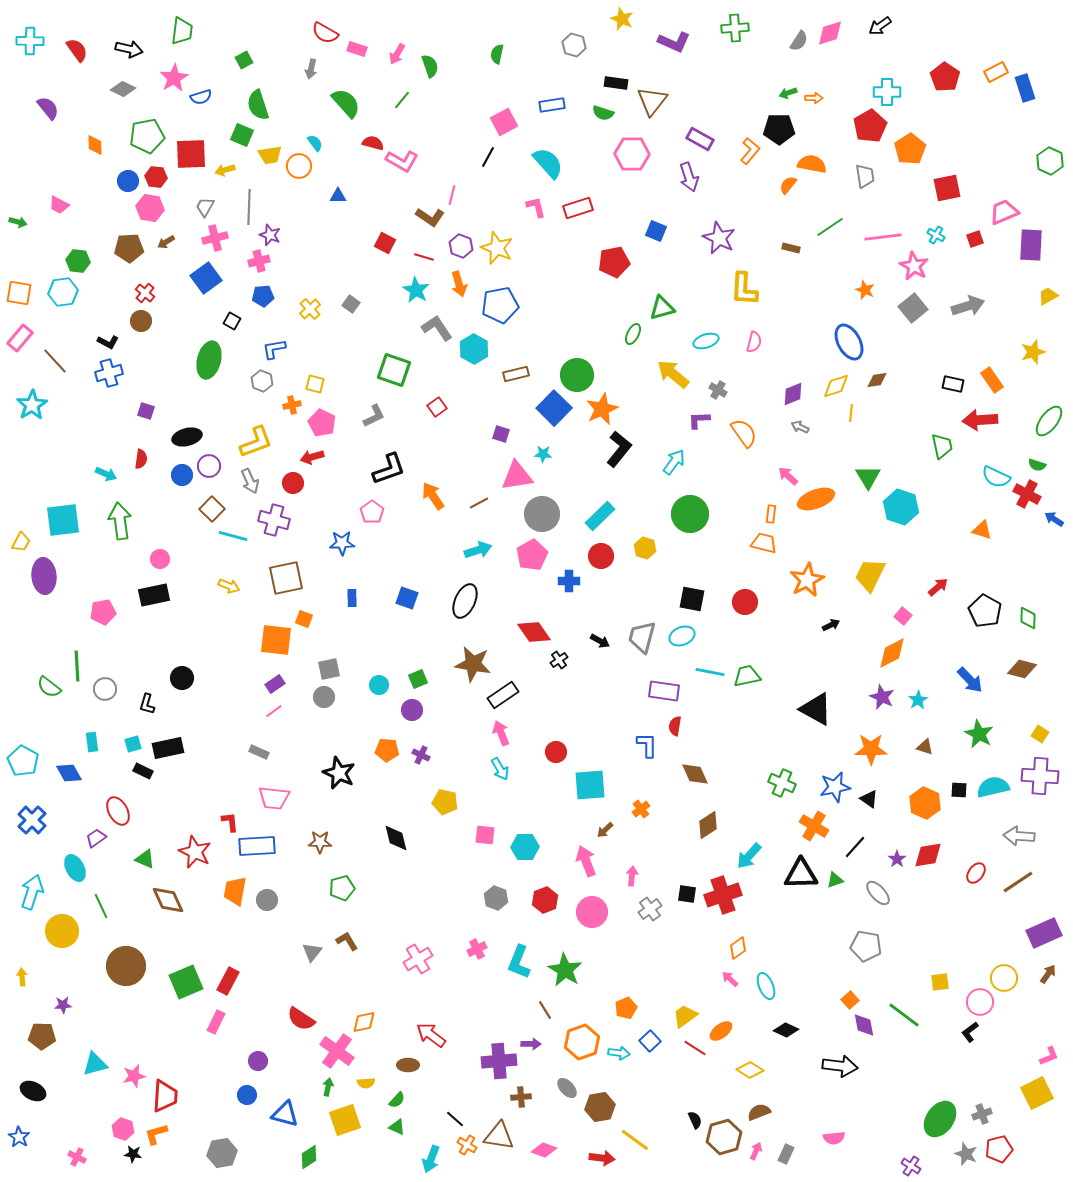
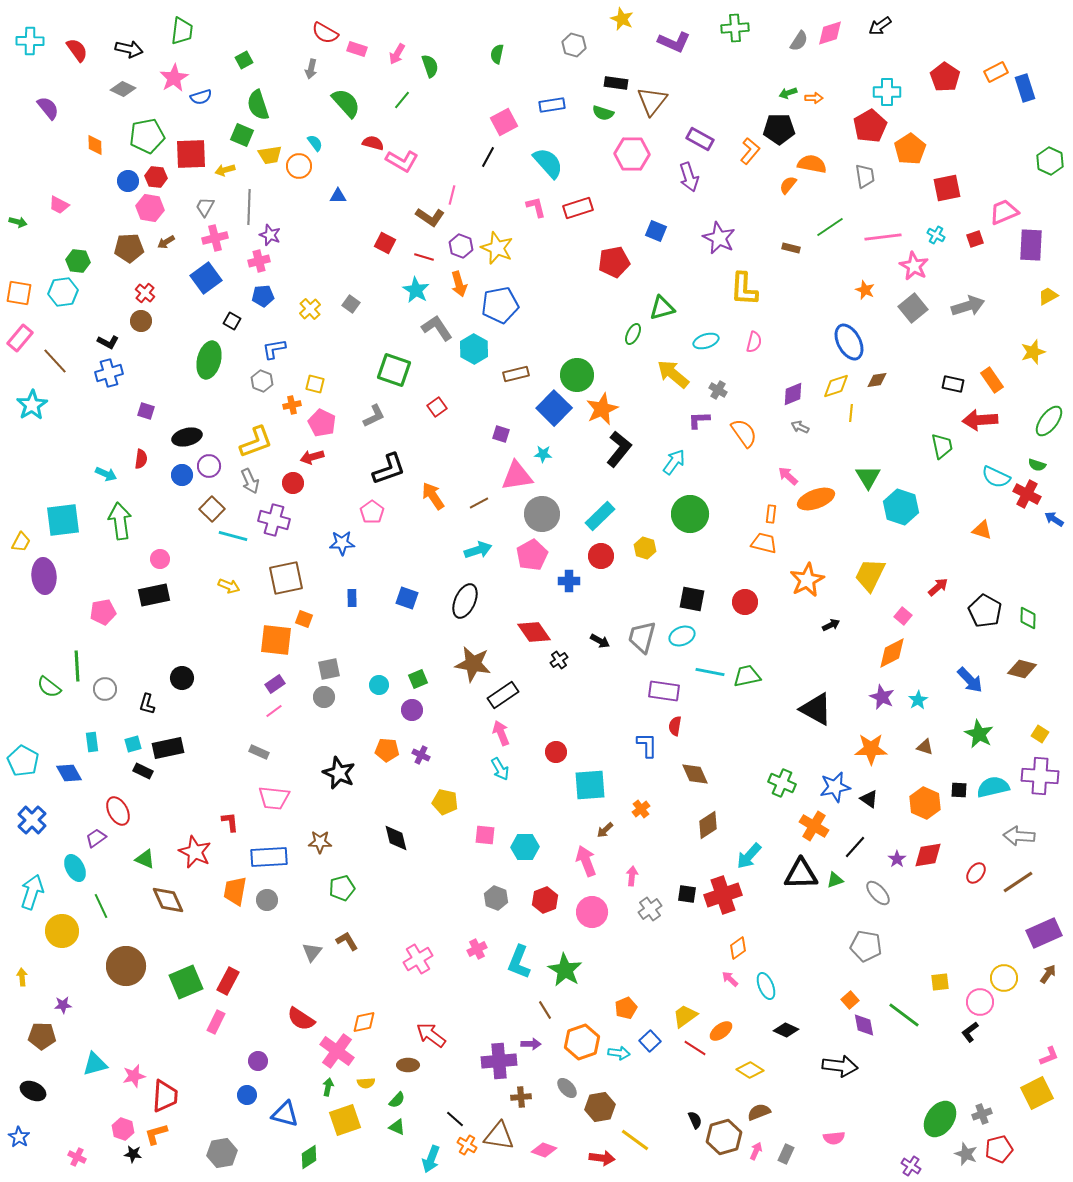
blue rectangle at (257, 846): moved 12 px right, 11 px down
